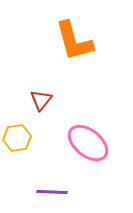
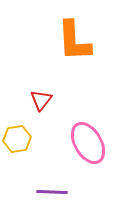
orange L-shape: rotated 12 degrees clockwise
yellow hexagon: moved 1 px down
pink ellipse: rotated 21 degrees clockwise
